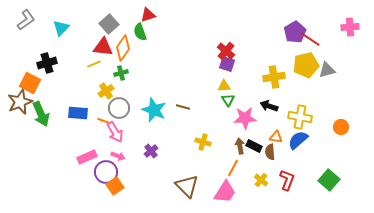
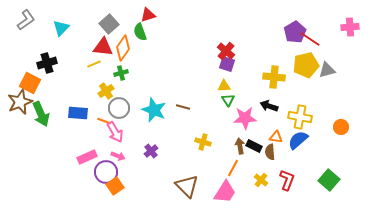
yellow cross at (274, 77): rotated 15 degrees clockwise
